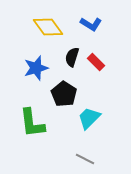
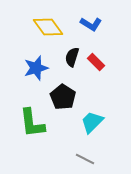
black pentagon: moved 1 px left, 3 px down
cyan trapezoid: moved 3 px right, 4 px down
